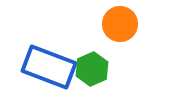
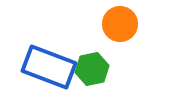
green hexagon: rotated 12 degrees clockwise
